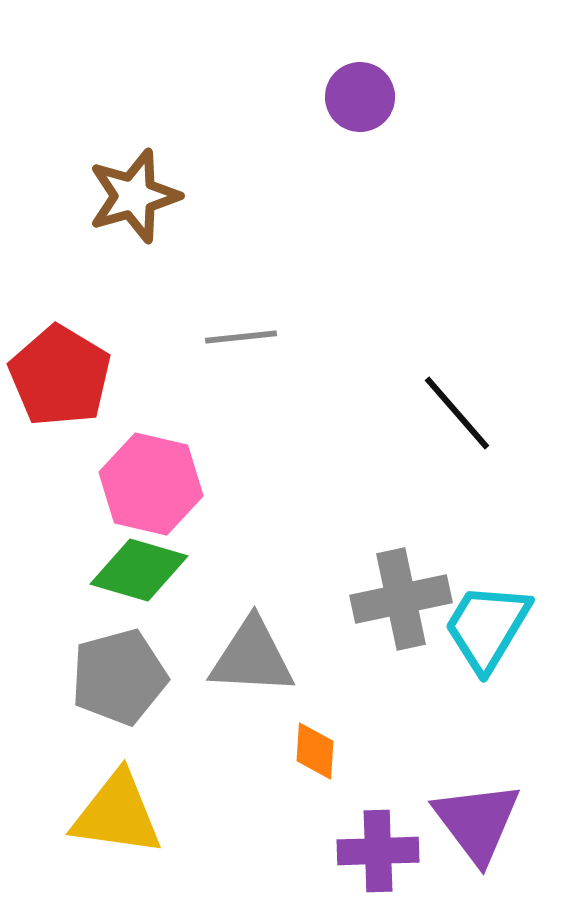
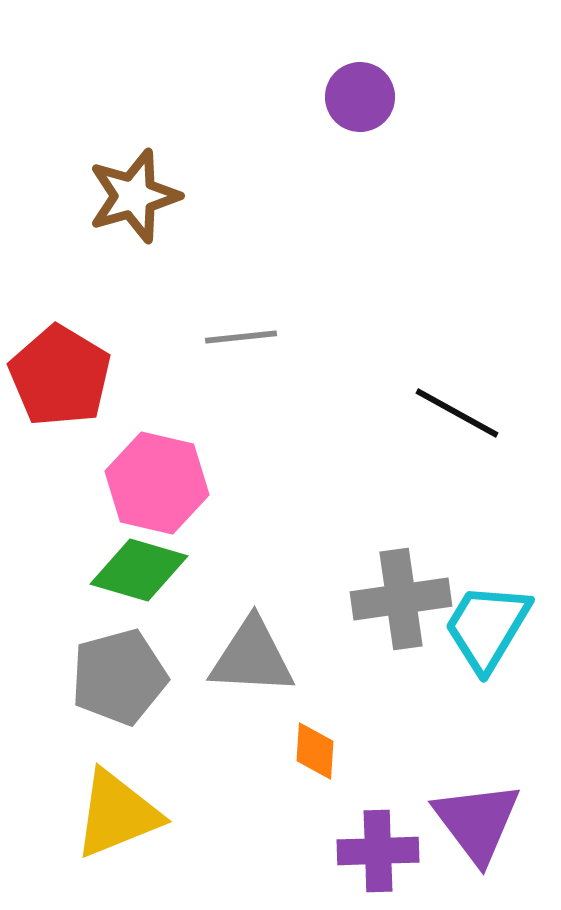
black line: rotated 20 degrees counterclockwise
pink hexagon: moved 6 px right, 1 px up
gray cross: rotated 4 degrees clockwise
yellow triangle: rotated 30 degrees counterclockwise
